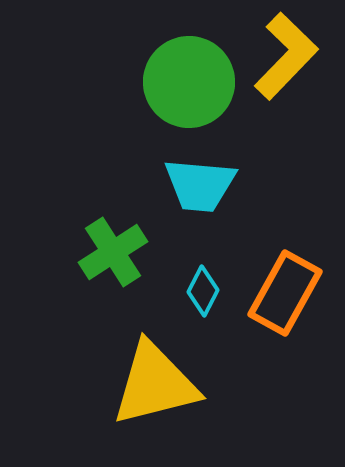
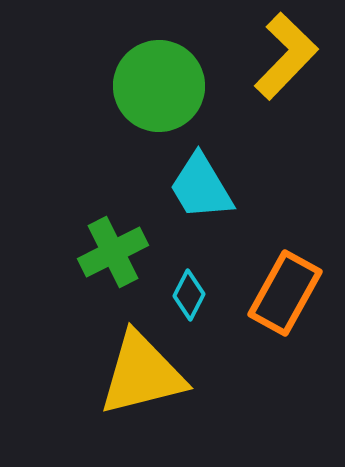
green circle: moved 30 px left, 4 px down
cyan trapezoid: moved 1 px right, 2 px down; rotated 54 degrees clockwise
green cross: rotated 6 degrees clockwise
cyan diamond: moved 14 px left, 4 px down
yellow triangle: moved 13 px left, 10 px up
